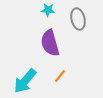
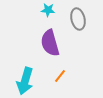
cyan arrow: rotated 24 degrees counterclockwise
